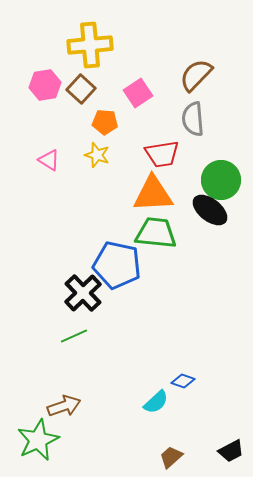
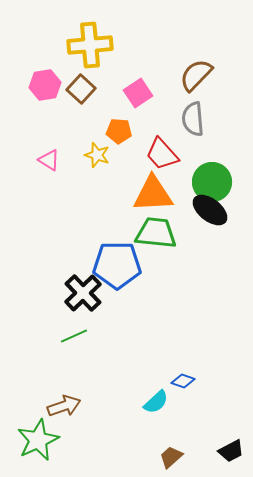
orange pentagon: moved 14 px right, 9 px down
red trapezoid: rotated 57 degrees clockwise
green circle: moved 9 px left, 2 px down
blue pentagon: rotated 12 degrees counterclockwise
